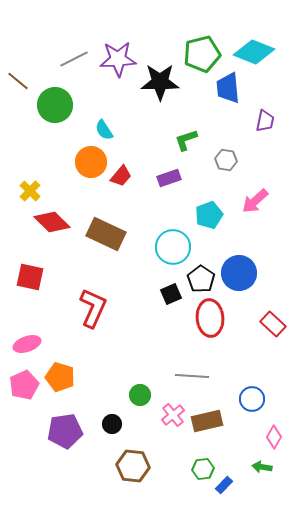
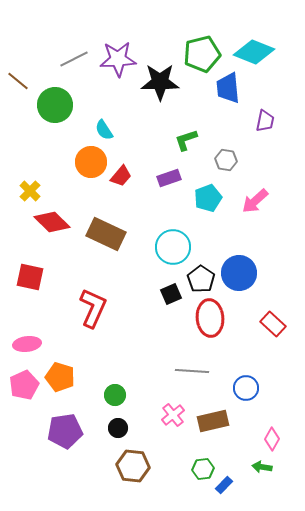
cyan pentagon at (209, 215): moved 1 px left, 17 px up
pink ellipse at (27, 344): rotated 12 degrees clockwise
gray line at (192, 376): moved 5 px up
green circle at (140, 395): moved 25 px left
blue circle at (252, 399): moved 6 px left, 11 px up
brown rectangle at (207, 421): moved 6 px right
black circle at (112, 424): moved 6 px right, 4 px down
pink diamond at (274, 437): moved 2 px left, 2 px down
